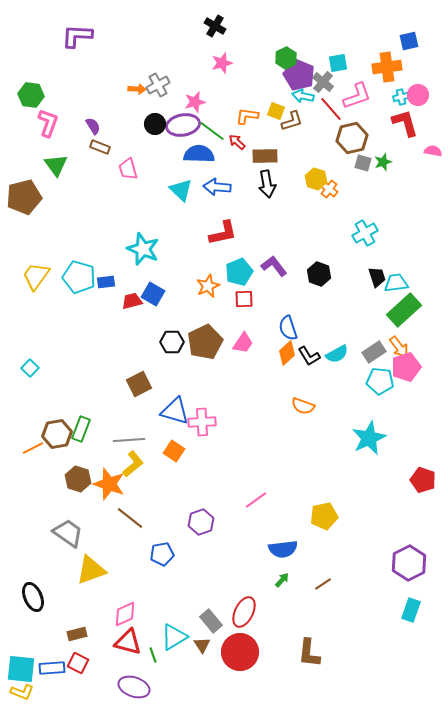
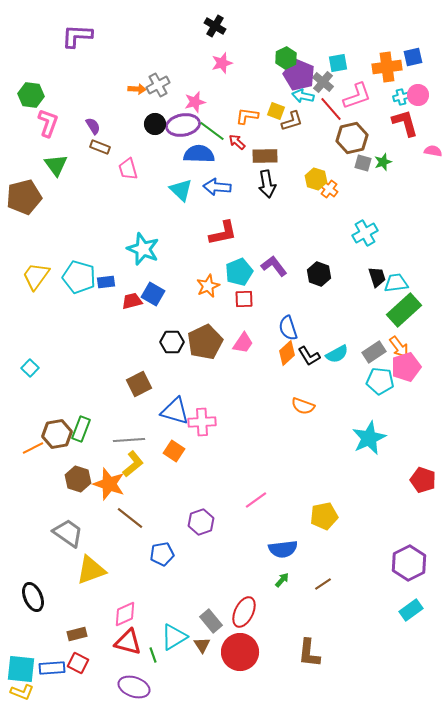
blue square at (409, 41): moved 4 px right, 16 px down
cyan rectangle at (411, 610): rotated 35 degrees clockwise
